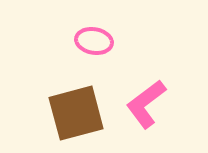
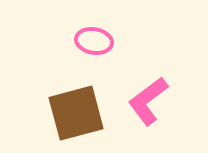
pink L-shape: moved 2 px right, 3 px up
